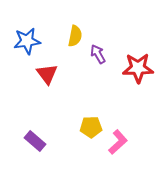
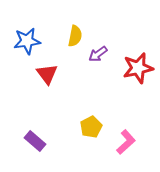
purple arrow: rotated 96 degrees counterclockwise
red star: rotated 12 degrees counterclockwise
yellow pentagon: rotated 25 degrees counterclockwise
pink L-shape: moved 8 px right
